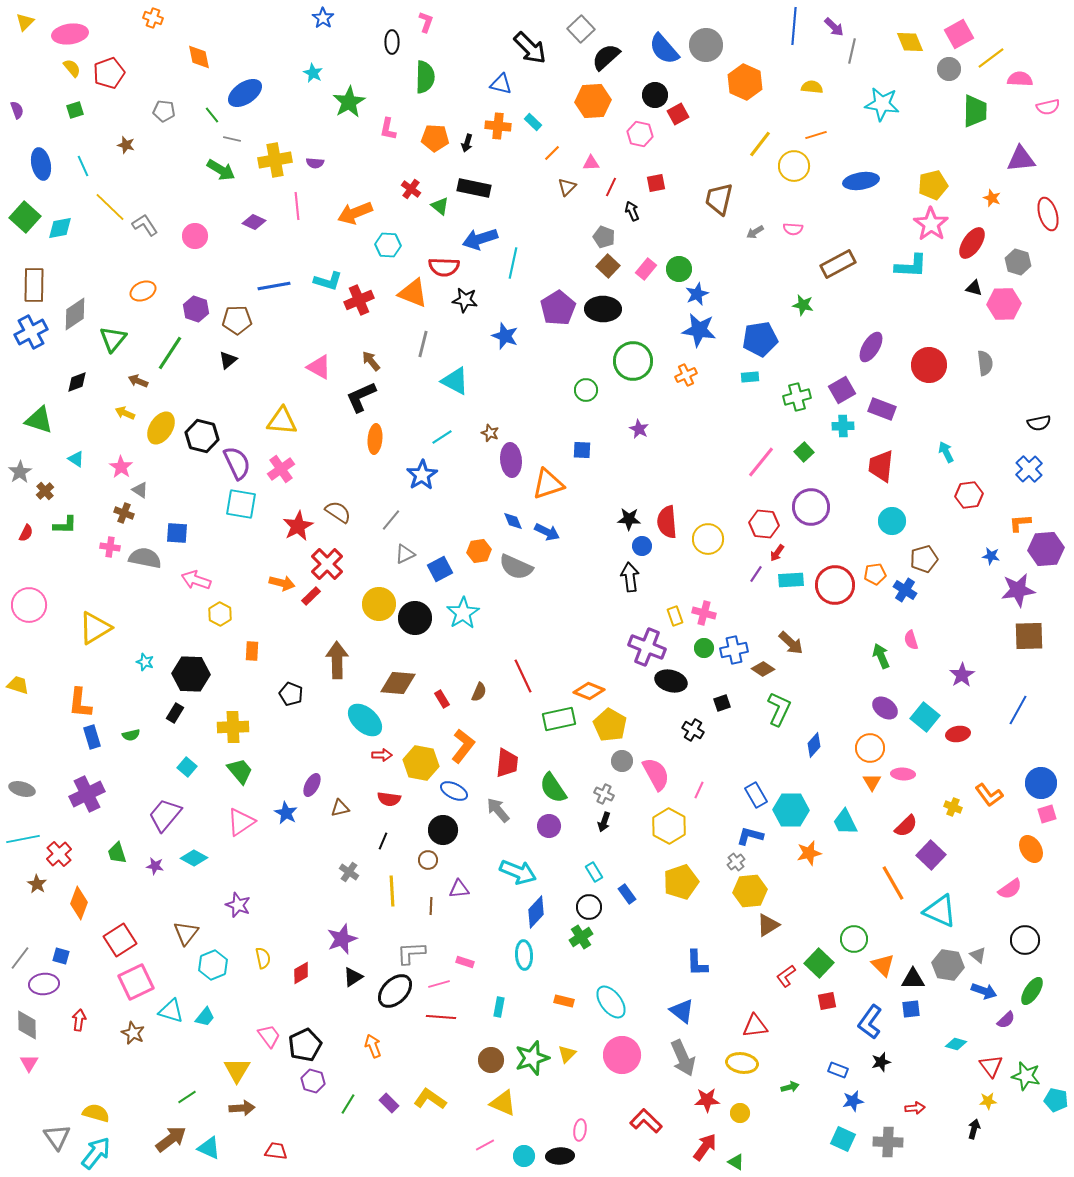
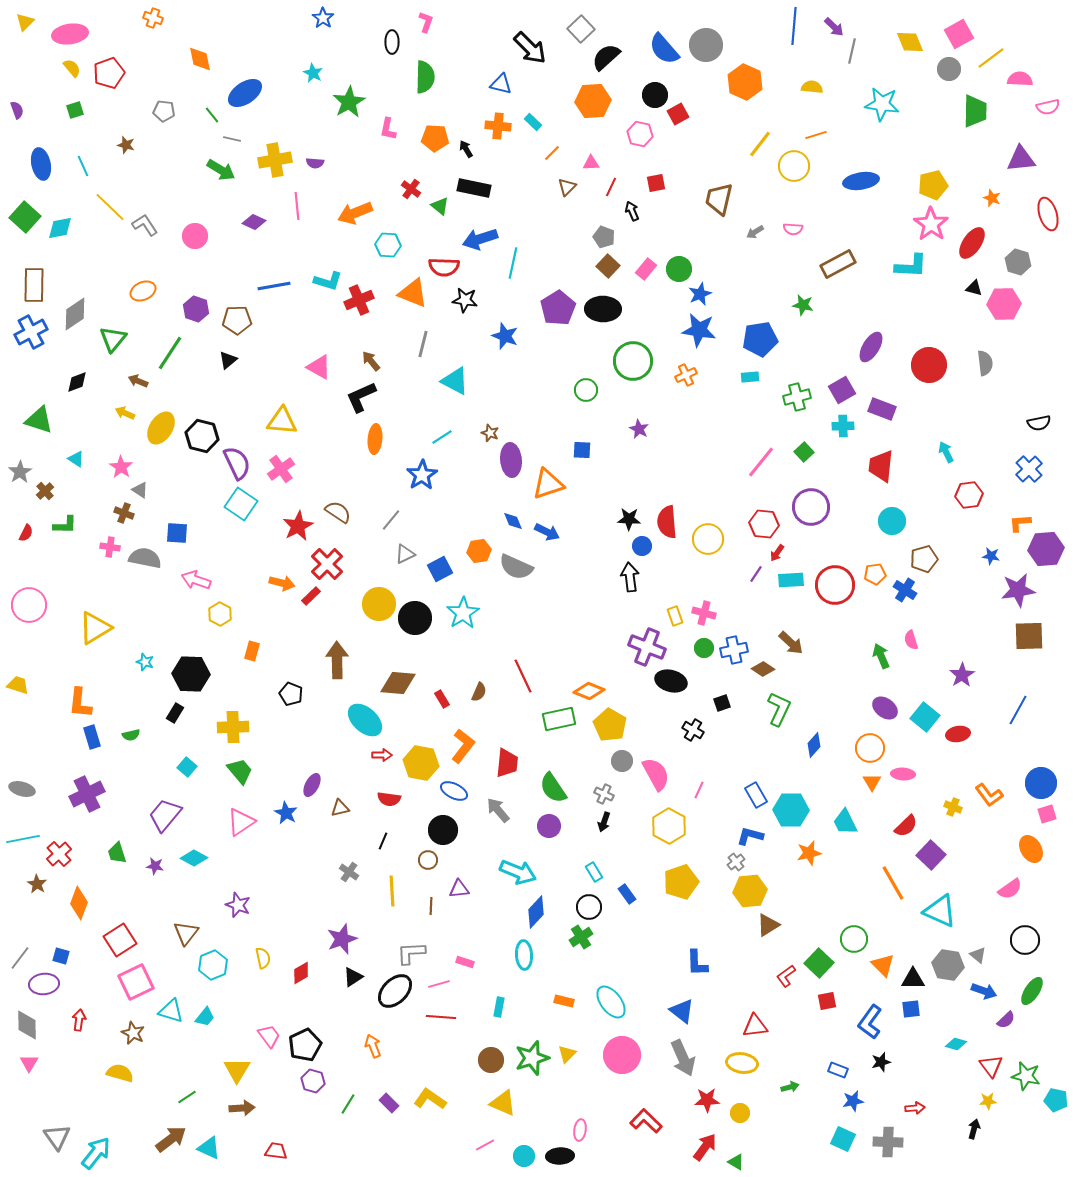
orange diamond at (199, 57): moved 1 px right, 2 px down
black arrow at (467, 143): moved 1 px left, 6 px down; rotated 132 degrees clockwise
blue star at (697, 294): moved 3 px right
cyan square at (241, 504): rotated 24 degrees clockwise
orange rectangle at (252, 651): rotated 12 degrees clockwise
yellow semicircle at (96, 1113): moved 24 px right, 40 px up
